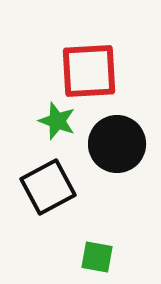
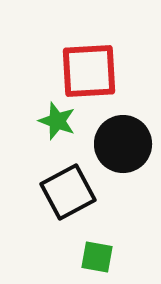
black circle: moved 6 px right
black square: moved 20 px right, 5 px down
